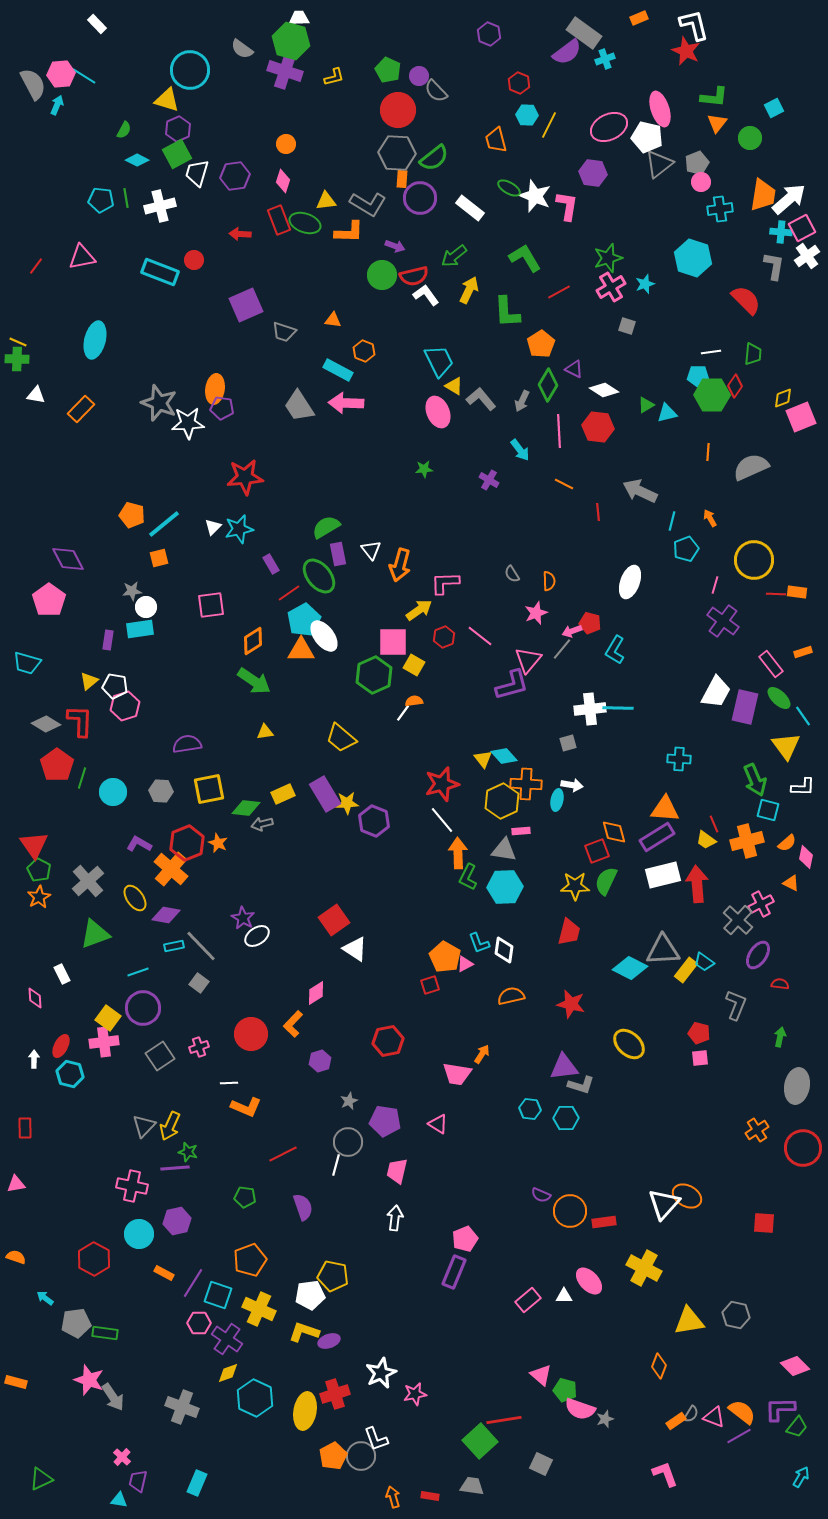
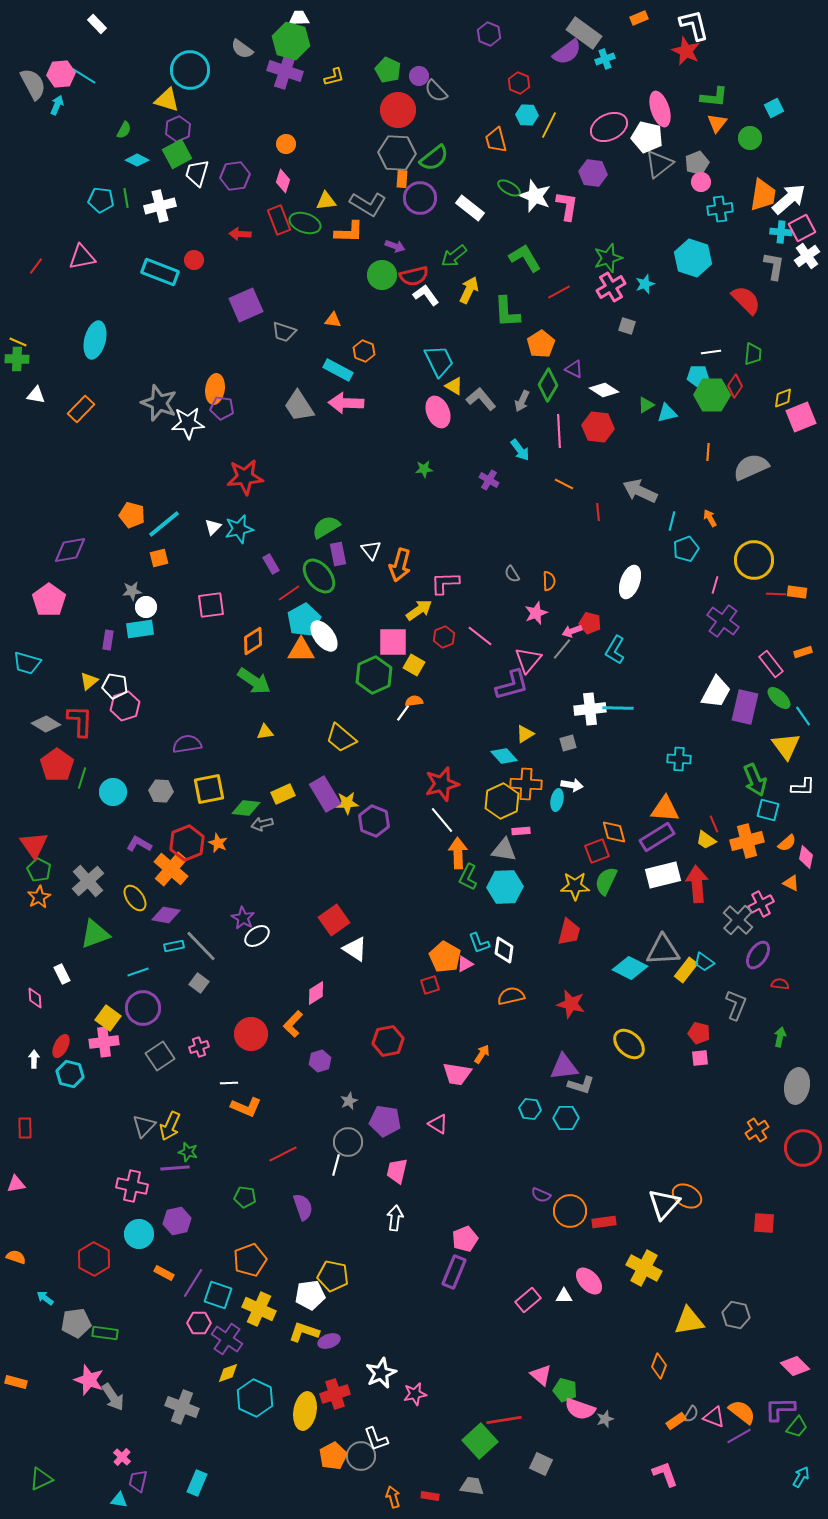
purple diamond at (68, 559): moved 2 px right, 9 px up; rotated 72 degrees counterclockwise
yellow triangle at (483, 759): moved 42 px right, 25 px up; rotated 36 degrees clockwise
